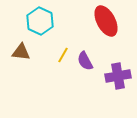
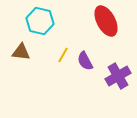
cyan hexagon: rotated 12 degrees counterclockwise
purple cross: rotated 20 degrees counterclockwise
